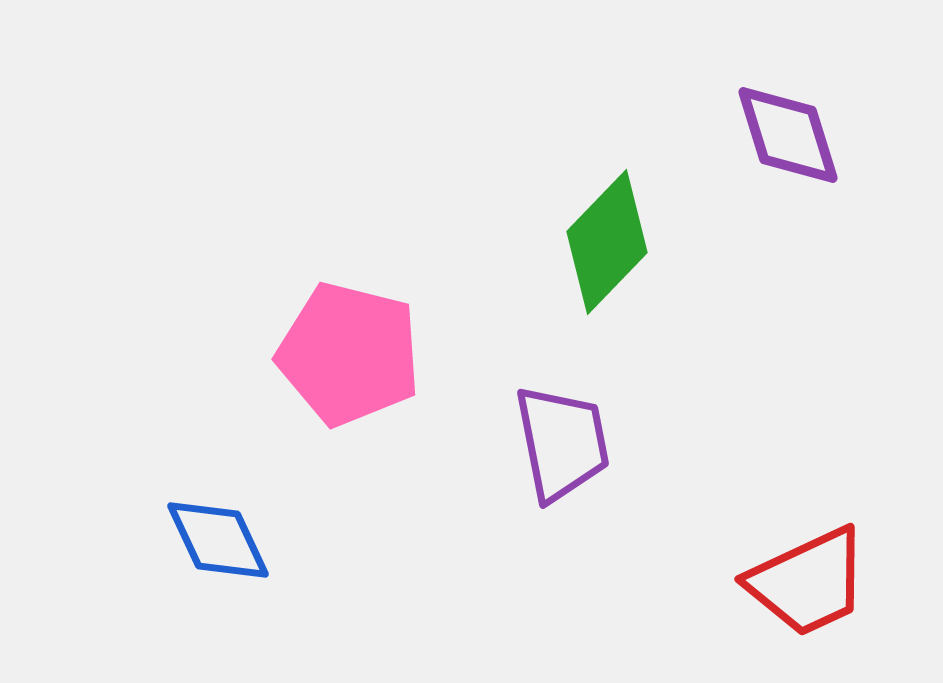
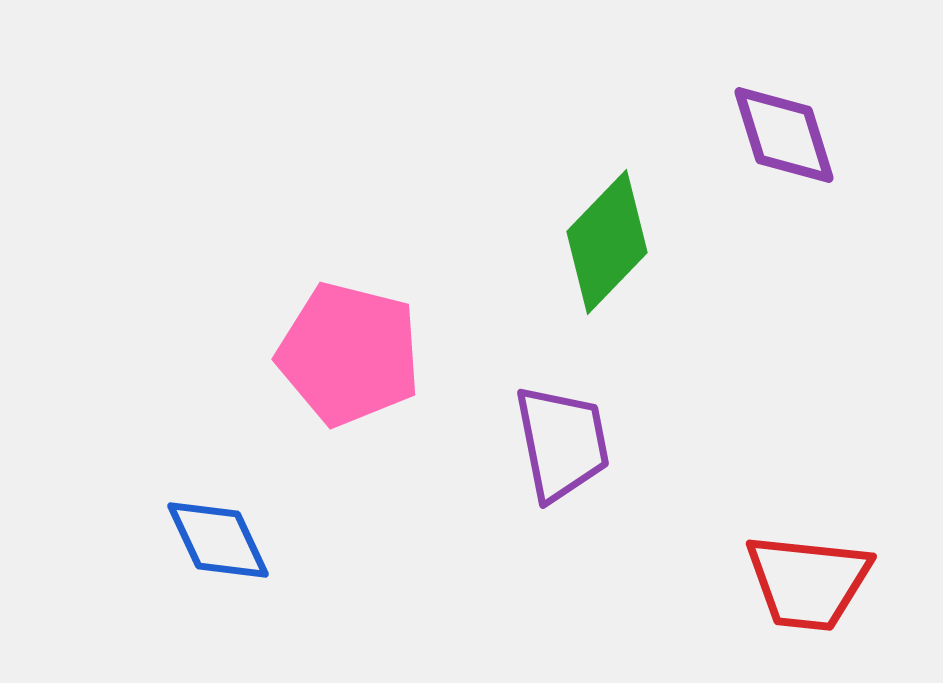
purple diamond: moved 4 px left
red trapezoid: rotated 31 degrees clockwise
